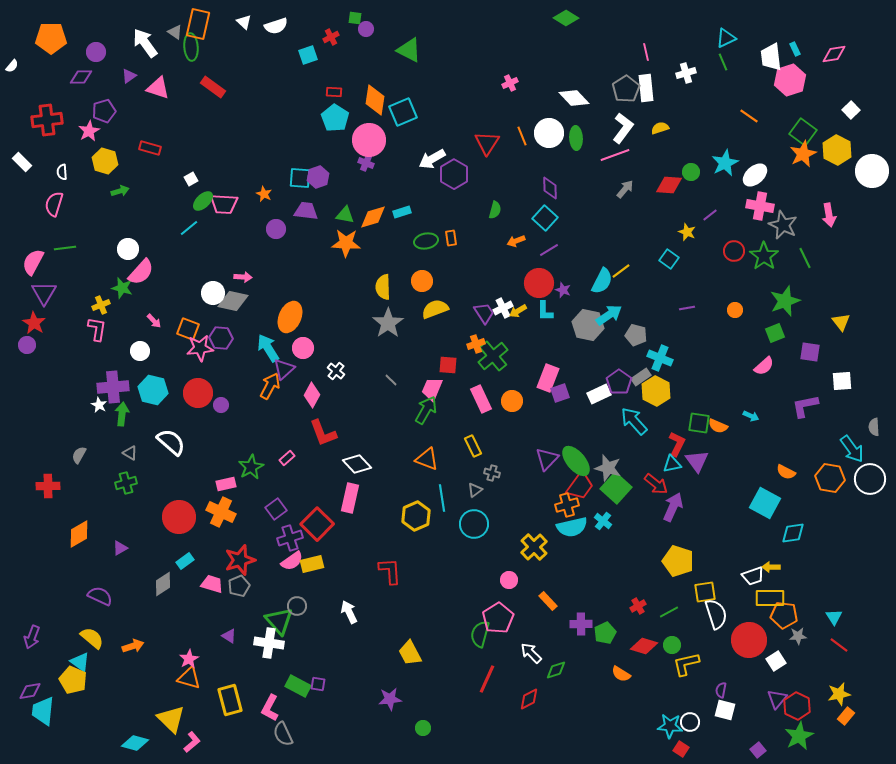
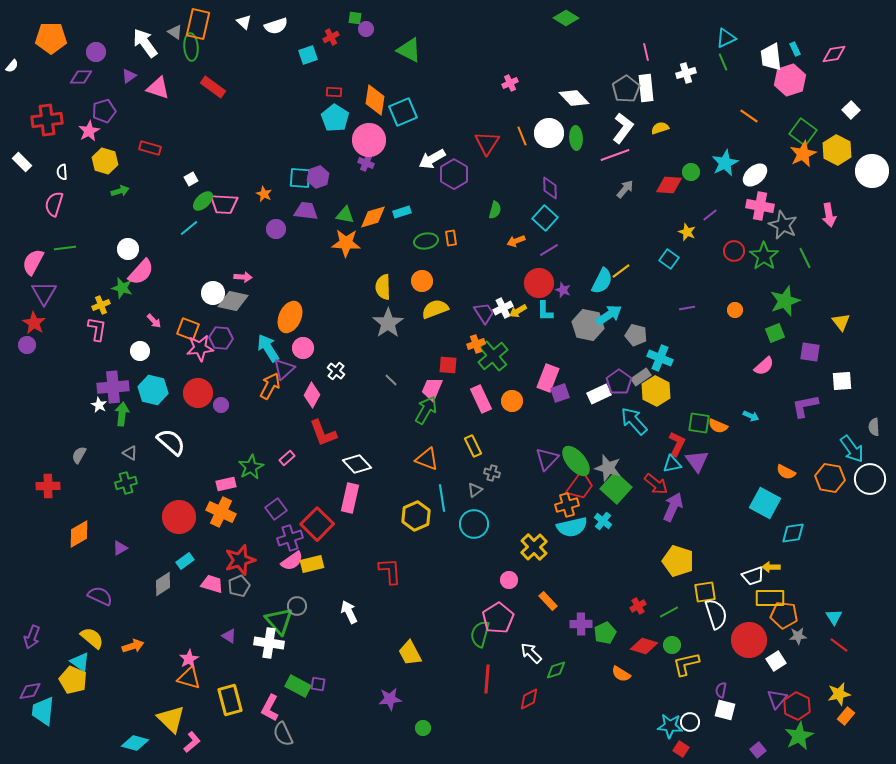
red line at (487, 679): rotated 20 degrees counterclockwise
